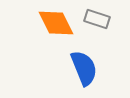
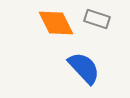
blue semicircle: rotated 21 degrees counterclockwise
